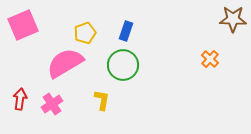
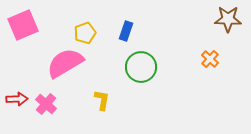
brown star: moved 5 px left
green circle: moved 18 px right, 2 px down
red arrow: moved 3 px left; rotated 80 degrees clockwise
pink cross: moved 6 px left; rotated 15 degrees counterclockwise
